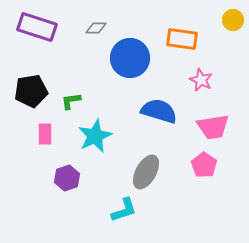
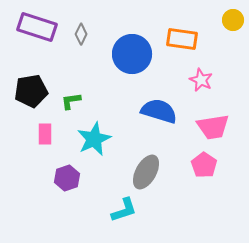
gray diamond: moved 15 px left, 6 px down; rotated 65 degrees counterclockwise
blue circle: moved 2 px right, 4 px up
cyan star: moved 1 px left, 3 px down
